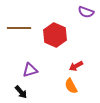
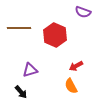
purple semicircle: moved 3 px left
